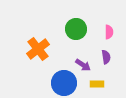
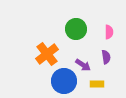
orange cross: moved 9 px right, 5 px down
blue circle: moved 2 px up
